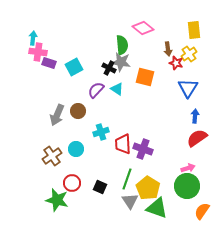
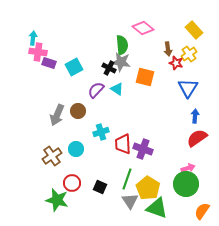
yellow rectangle: rotated 36 degrees counterclockwise
green circle: moved 1 px left, 2 px up
